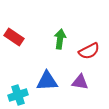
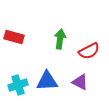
red rectangle: rotated 18 degrees counterclockwise
purple triangle: rotated 18 degrees clockwise
cyan cross: moved 10 px up
